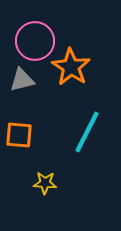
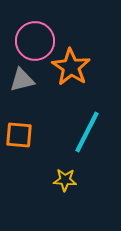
yellow star: moved 20 px right, 3 px up
